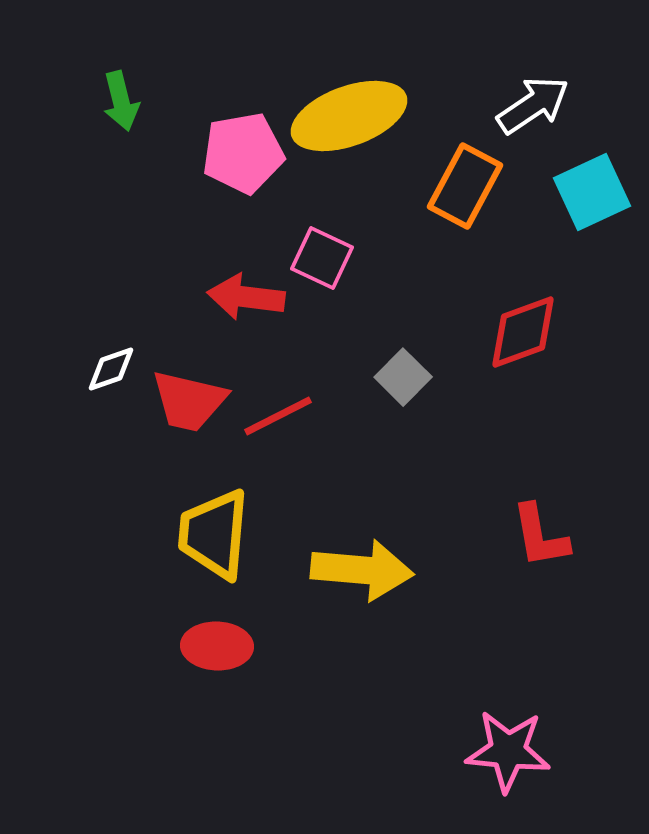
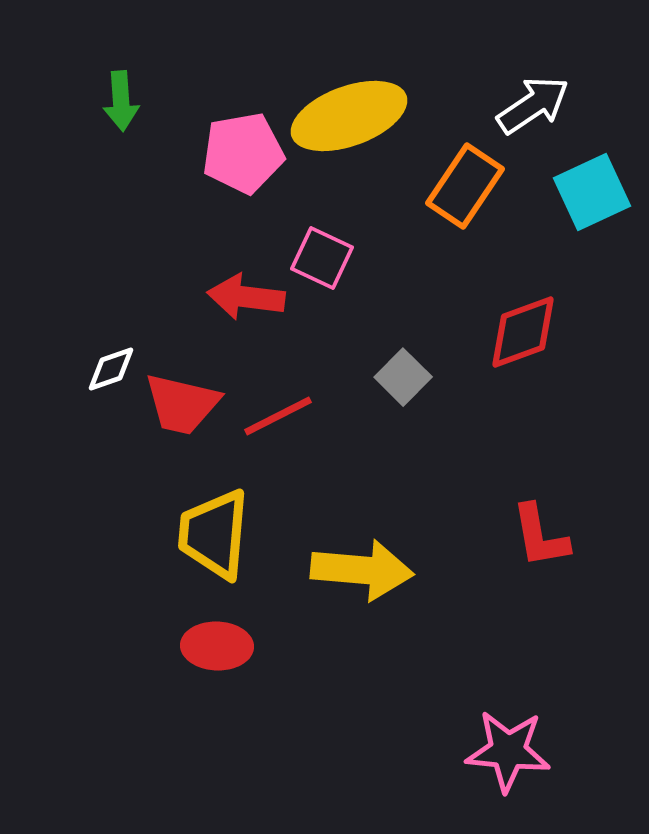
green arrow: rotated 10 degrees clockwise
orange rectangle: rotated 6 degrees clockwise
red trapezoid: moved 7 px left, 3 px down
